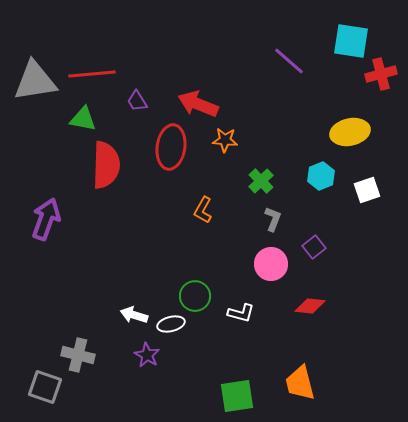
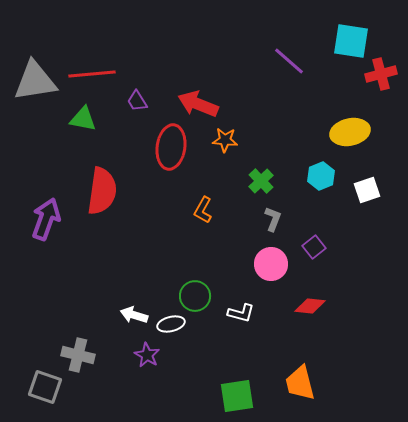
red semicircle: moved 4 px left, 26 px down; rotated 6 degrees clockwise
